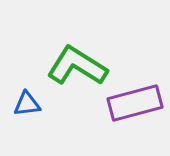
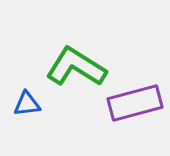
green L-shape: moved 1 px left, 1 px down
